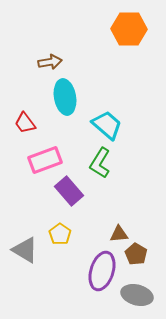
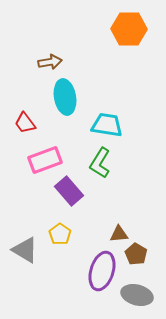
cyan trapezoid: rotated 32 degrees counterclockwise
